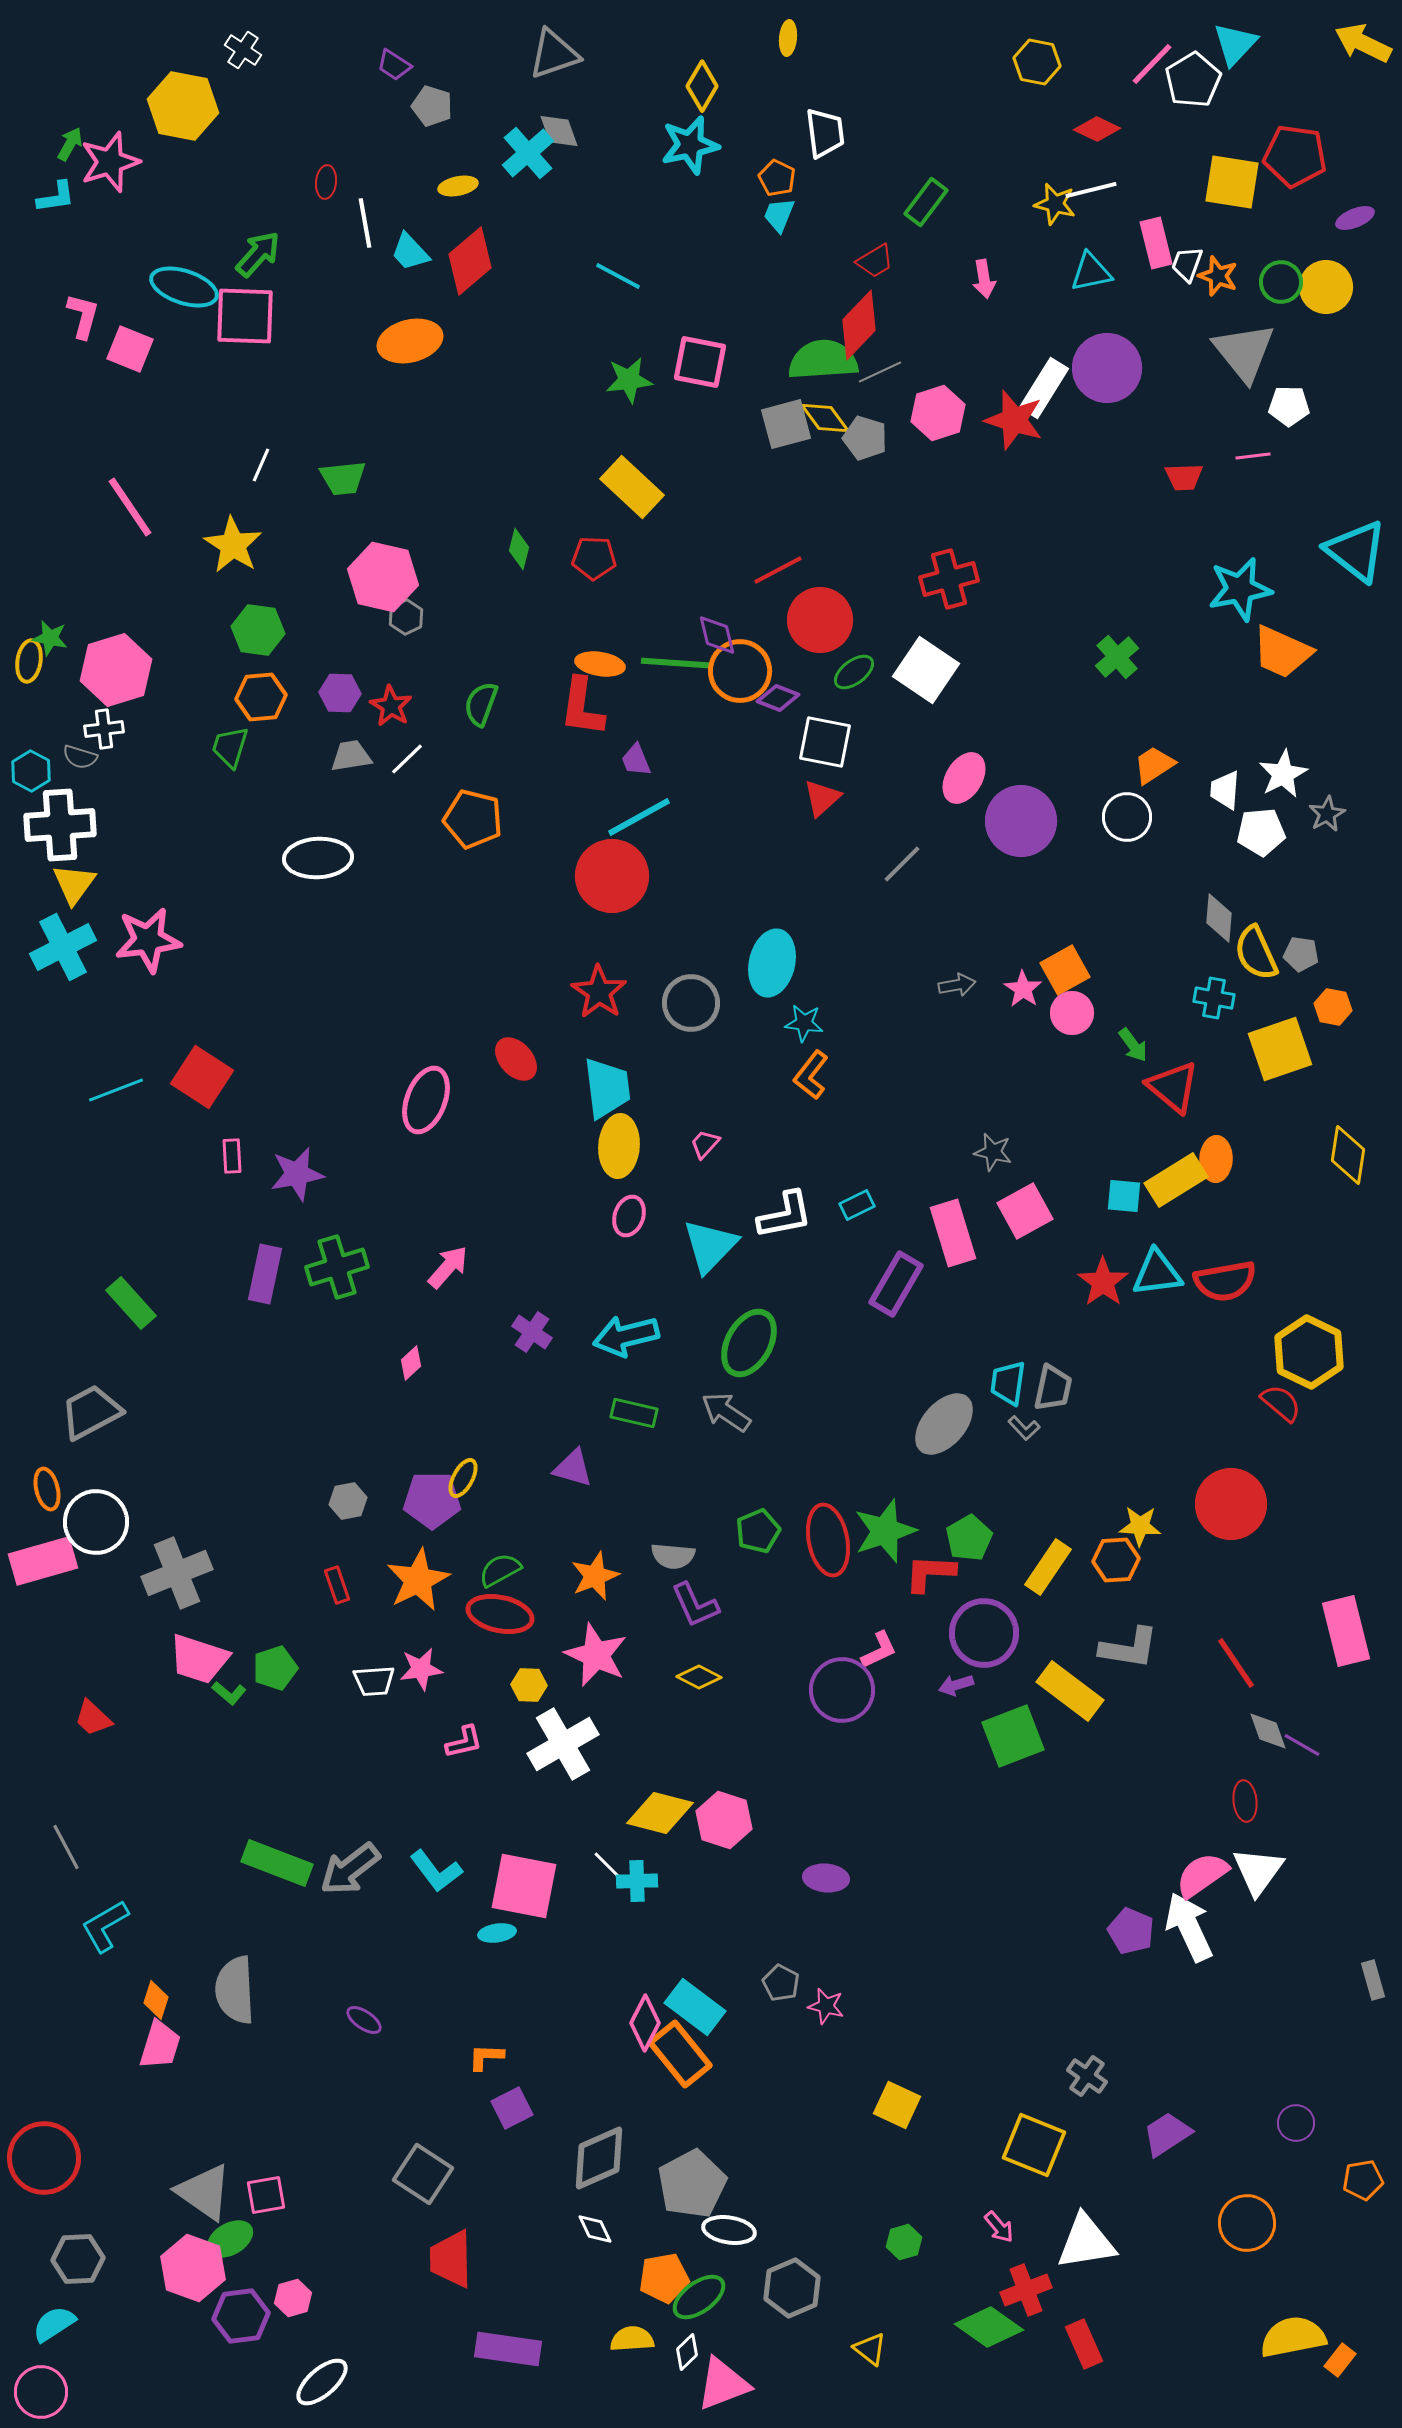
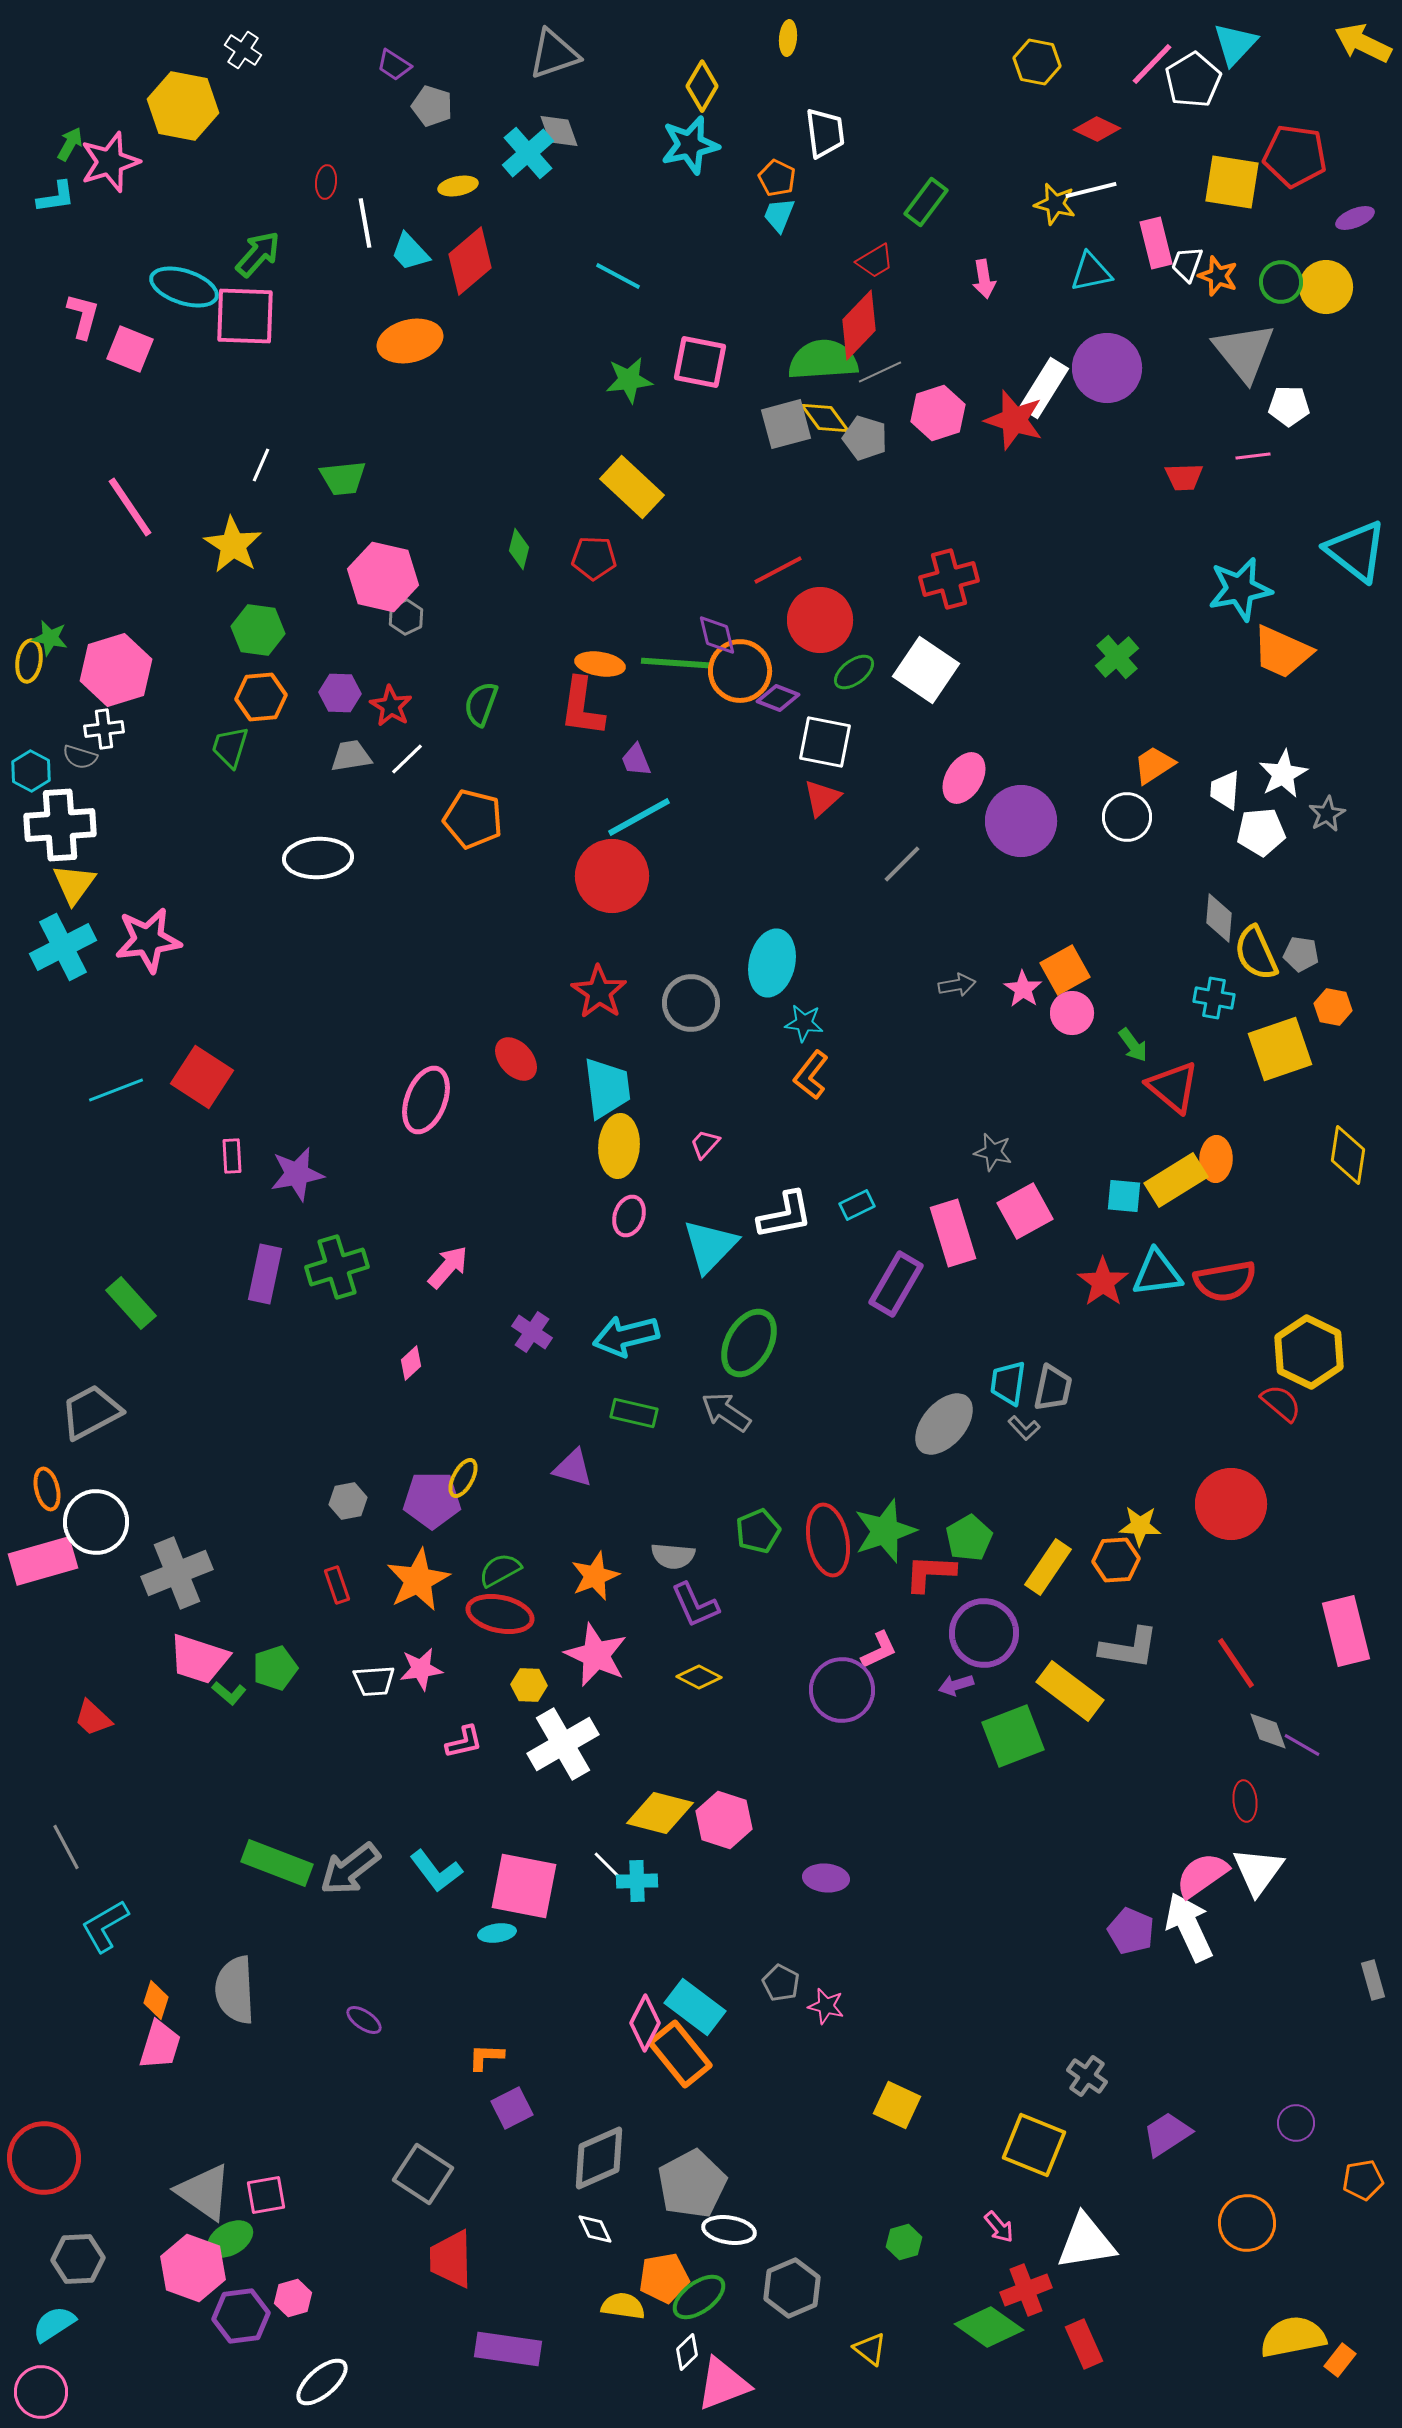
yellow semicircle at (632, 2339): moved 9 px left, 33 px up; rotated 12 degrees clockwise
